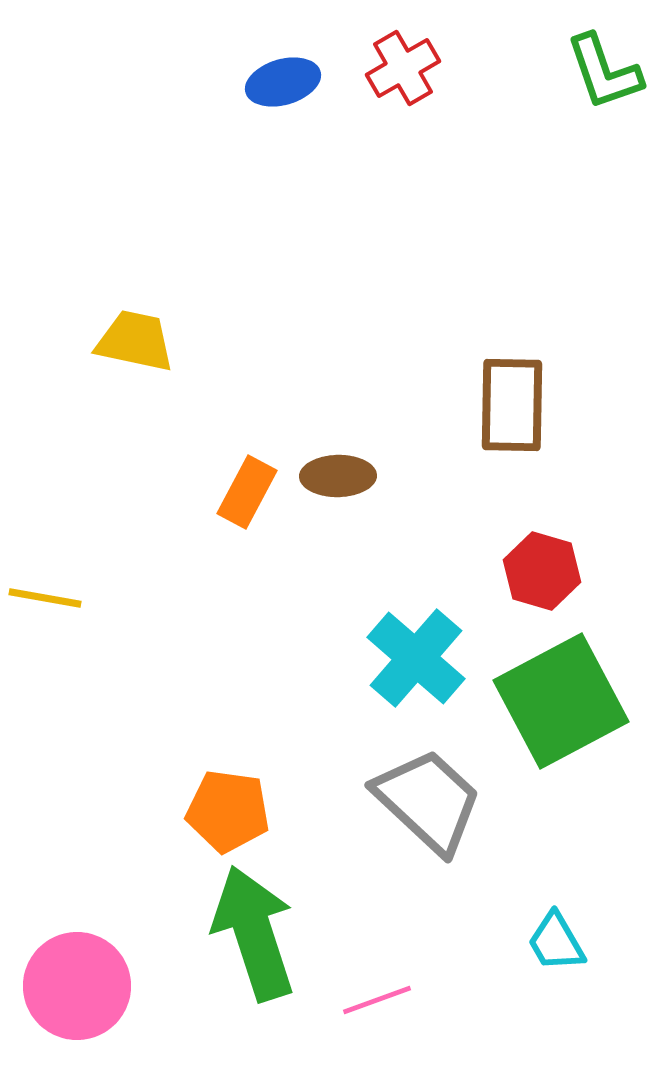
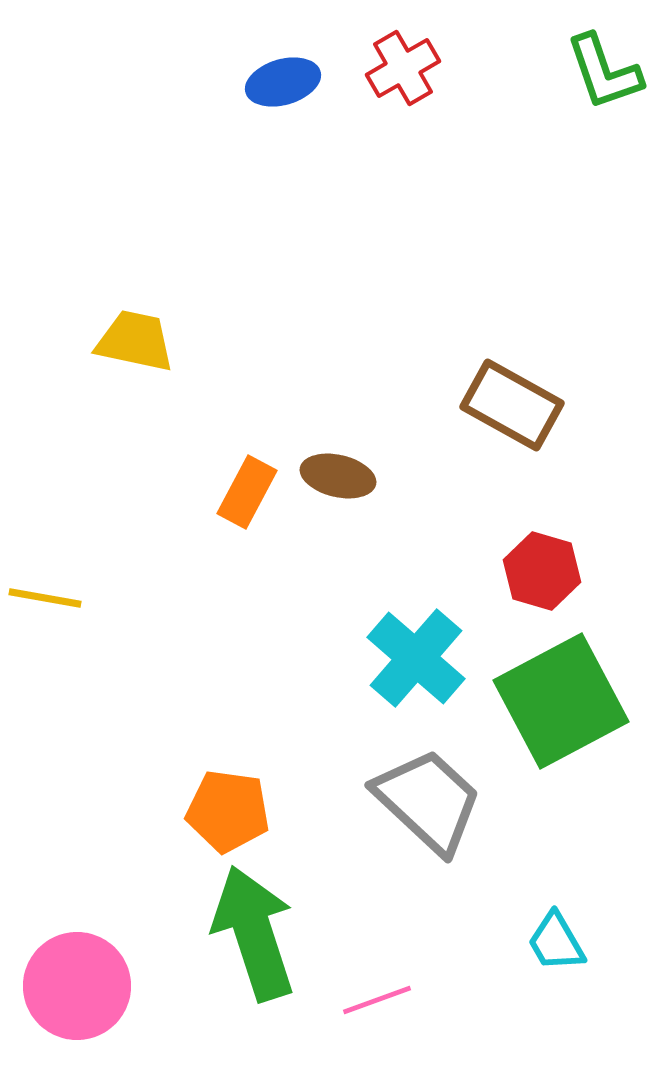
brown rectangle: rotated 62 degrees counterclockwise
brown ellipse: rotated 14 degrees clockwise
